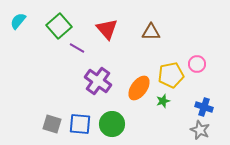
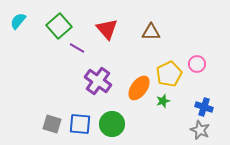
yellow pentagon: moved 2 px left, 1 px up; rotated 15 degrees counterclockwise
